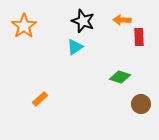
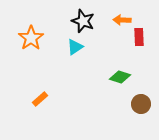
orange star: moved 7 px right, 12 px down
